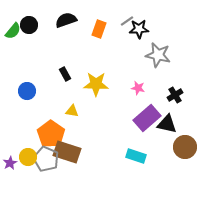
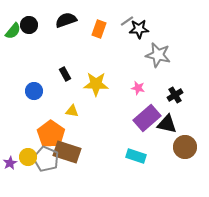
blue circle: moved 7 px right
